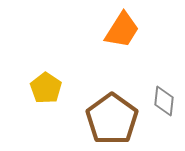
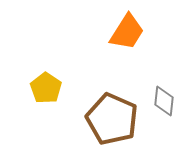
orange trapezoid: moved 5 px right, 2 px down
brown pentagon: rotated 12 degrees counterclockwise
